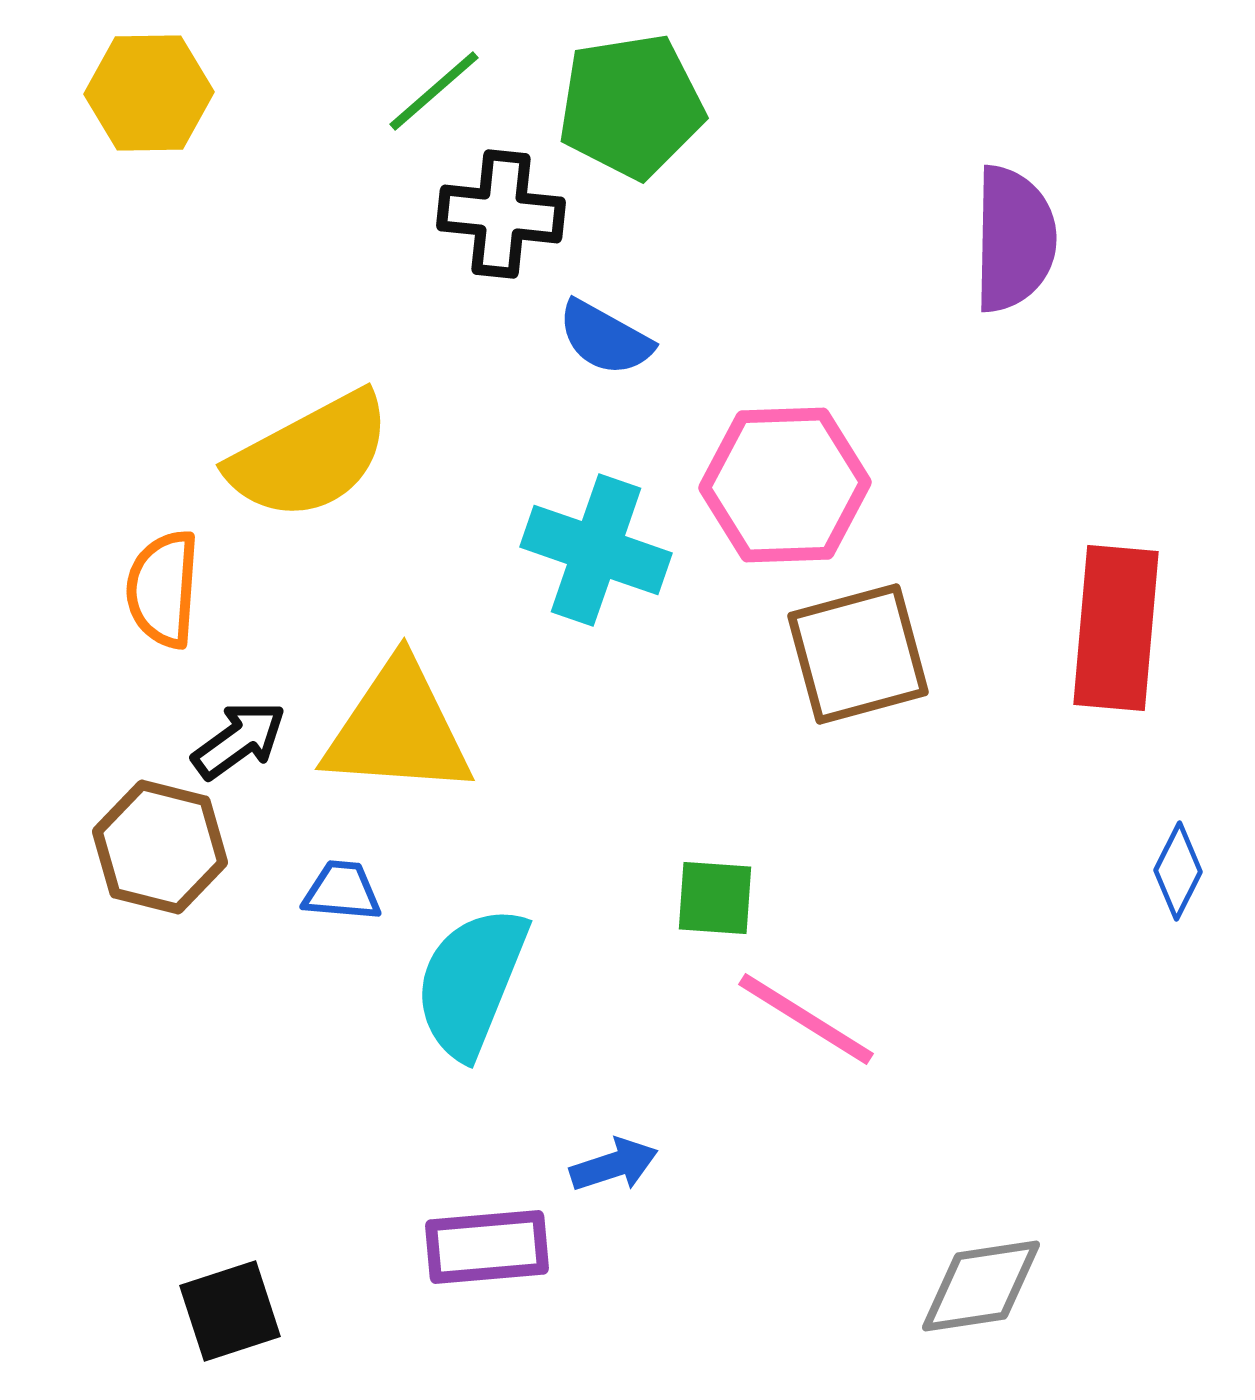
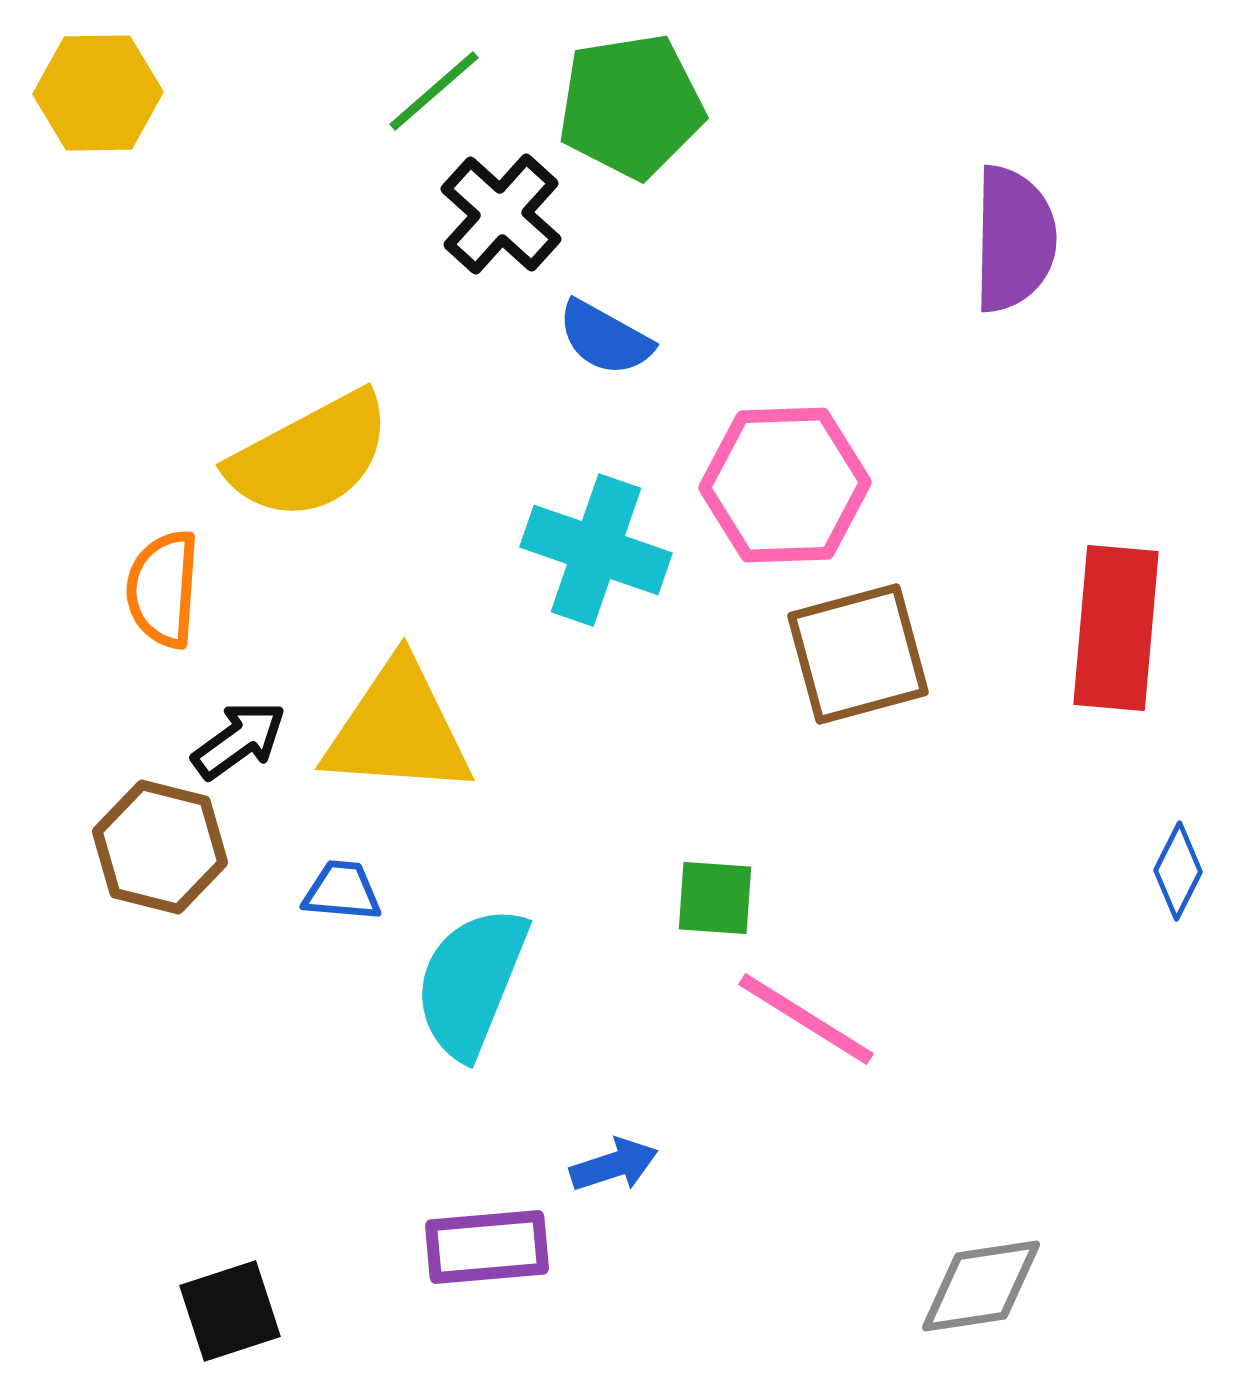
yellow hexagon: moved 51 px left
black cross: rotated 36 degrees clockwise
